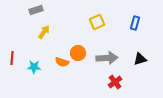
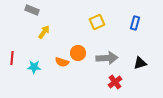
gray rectangle: moved 4 px left; rotated 40 degrees clockwise
black triangle: moved 4 px down
